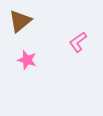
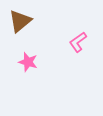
pink star: moved 1 px right, 2 px down
